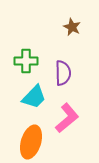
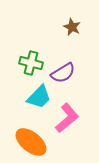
green cross: moved 5 px right, 2 px down; rotated 15 degrees clockwise
purple semicircle: rotated 60 degrees clockwise
cyan trapezoid: moved 5 px right
orange ellipse: rotated 68 degrees counterclockwise
